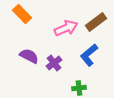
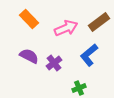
orange rectangle: moved 7 px right, 5 px down
brown rectangle: moved 3 px right
green cross: rotated 16 degrees counterclockwise
